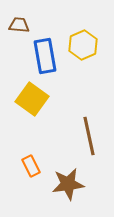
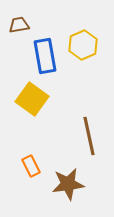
brown trapezoid: rotated 15 degrees counterclockwise
